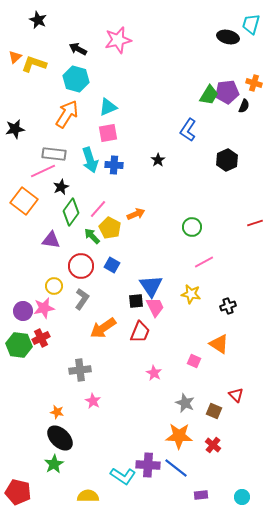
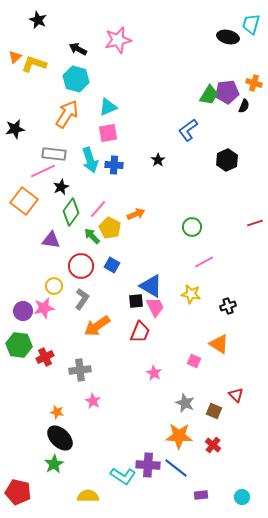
blue L-shape at (188, 130): rotated 20 degrees clockwise
blue triangle at (151, 286): rotated 25 degrees counterclockwise
orange arrow at (103, 328): moved 6 px left, 2 px up
red cross at (41, 338): moved 4 px right, 19 px down
